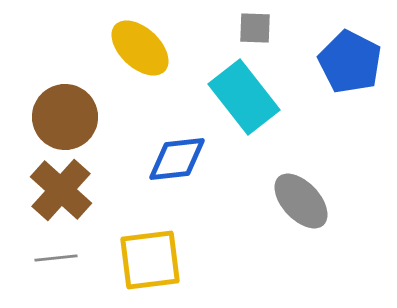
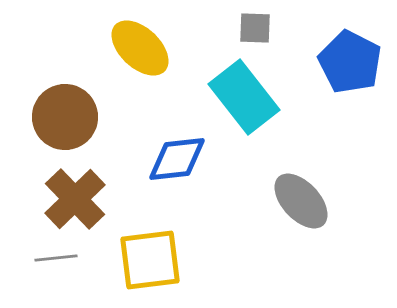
brown cross: moved 14 px right, 9 px down; rotated 4 degrees clockwise
